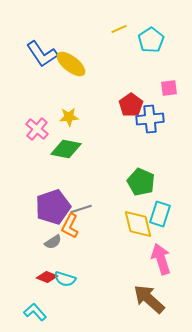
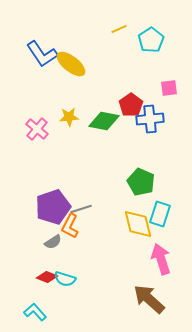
green diamond: moved 38 px right, 28 px up
